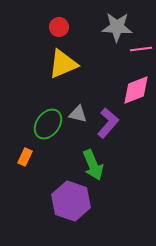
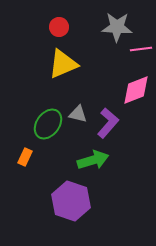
green arrow: moved 5 px up; rotated 84 degrees counterclockwise
